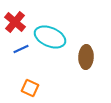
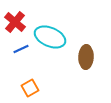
orange square: rotated 36 degrees clockwise
